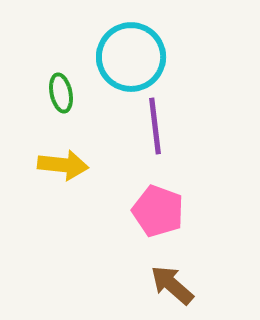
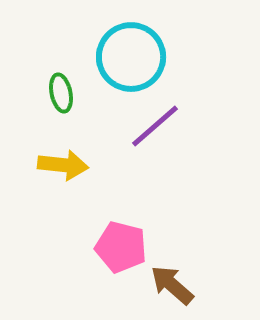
purple line: rotated 56 degrees clockwise
pink pentagon: moved 37 px left, 36 px down; rotated 6 degrees counterclockwise
